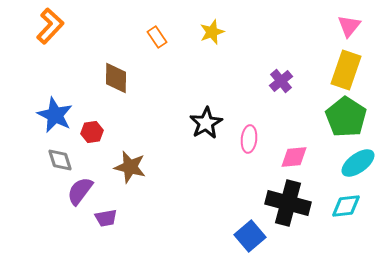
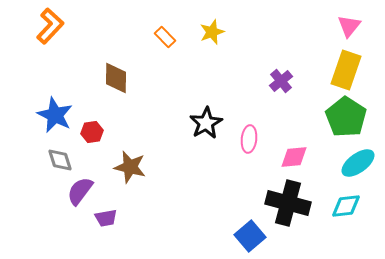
orange rectangle: moved 8 px right; rotated 10 degrees counterclockwise
